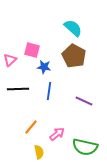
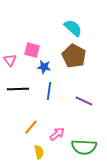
pink triangle: rotated 24 degrees counterclockwise
green semicircle: moved 1 px left; rotated 10 degrees counterclockwise
